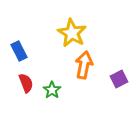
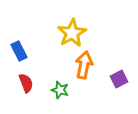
yellow star: rotated 12 degrees clockwise
green star: moved 8 px right; rotated 18 degrees counterclockwise
